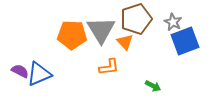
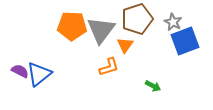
brown pentagon: moved 1 px right
gray triangle: rotated 8 degrees clockwise
orange pentagon: moved 9 px up
orange triangle: moved 3 px down; rotated 18 degrees clockwise
orange L-shape: rotated 10 degrees counterclockwise
blue triangle: rotated 16 degrees counterclockwise
